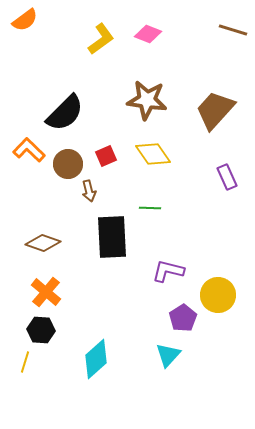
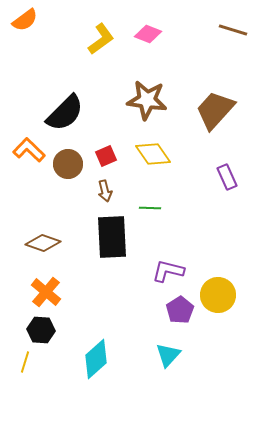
brown arrow: moved 16 px right
purple pentagon: moved 3 px left, 8 px up
